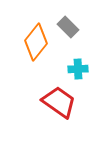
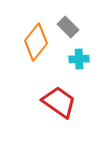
cyan cross: moved 1 px right, 10 px up
